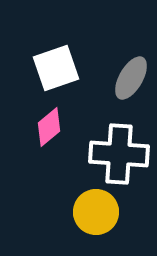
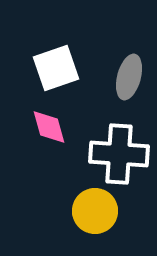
gray ellipse: moved 2 px left, 1 px up; rotated 15 degrees counterclockwise
pink diamond: rotated 66 degrees counterclockwise
yellow circle: moved 1 px left, 1 px up
